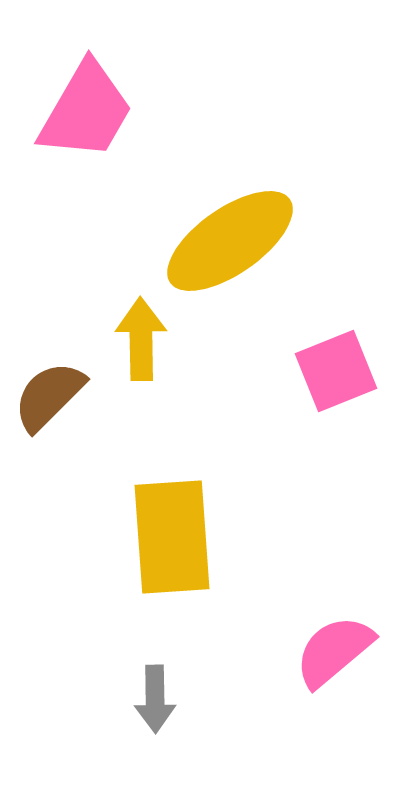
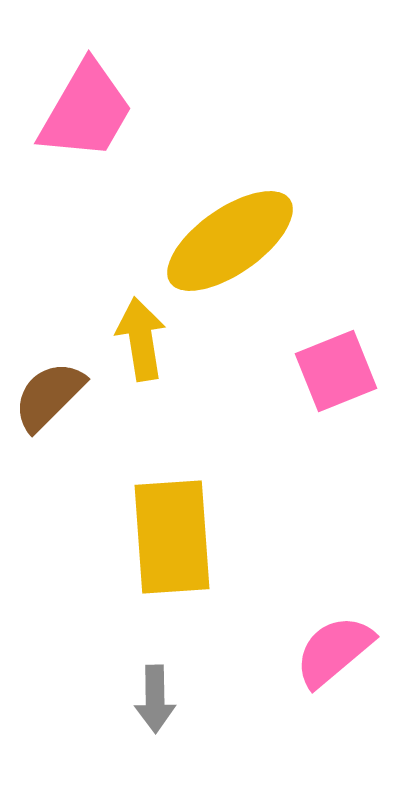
yellow arrow: rotated 8 degrees counterclockwise
